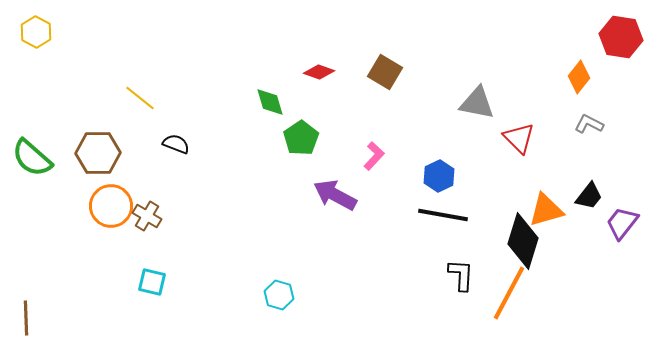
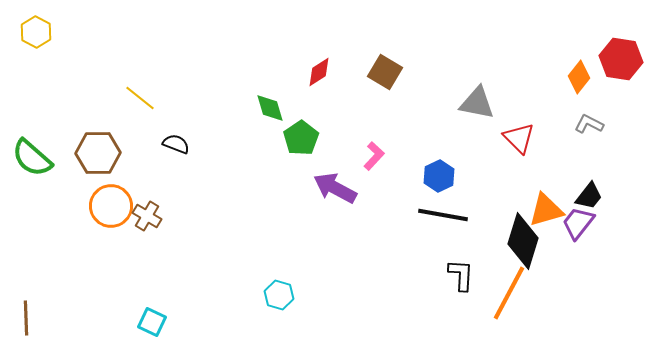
red hexagon: moved 22 px down
red diamond: rotated 52 degrees counterclockwise
green diamond: moved 6 px down
purple arrow: moved 7 px up
purple trapezoid: moved 44 px left
cyan square: moved 40 px down; rotated 12 degrees clockwise
